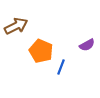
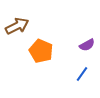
brown arrow: moved 1 px right
blue line: moved 21 px right, 7 px down; rotated 14 degrees clockwise
